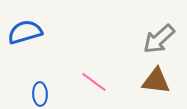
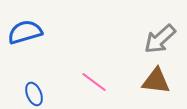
gray arrow: moved 1 px right
blue ellipse: moved 6 px left; rotated 20 degrees counterclockwise
